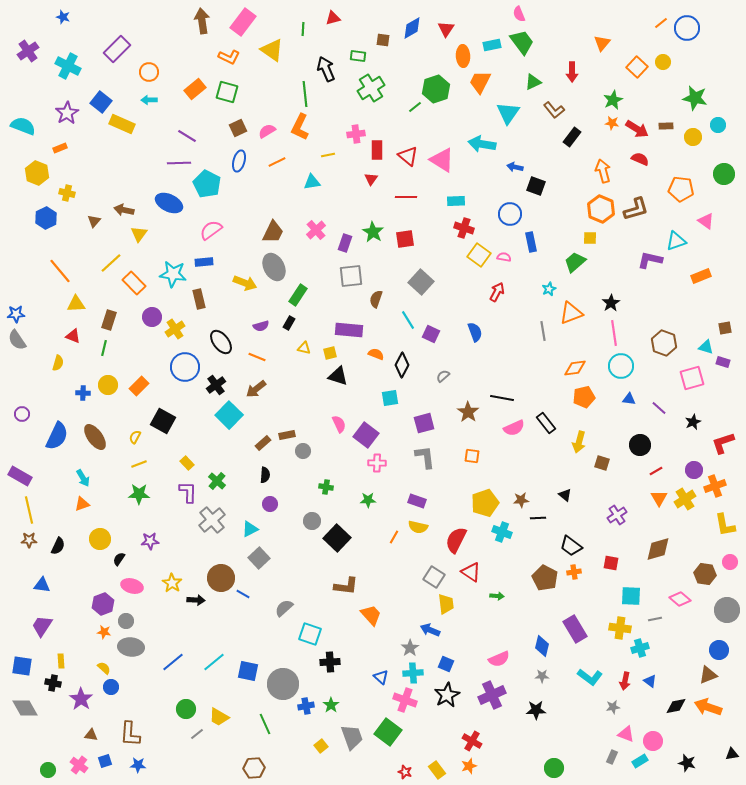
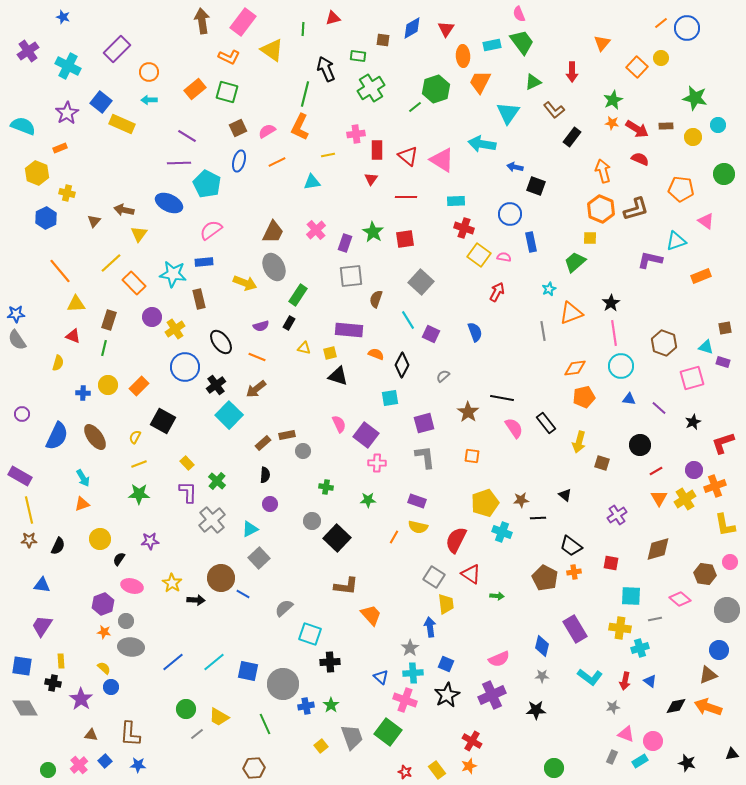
yellow circle at (663, 62): moved 2 px left, 4 px up
green line at (305, 94): rotated 20 degrees clockwise
pink semicircle at (514, 428): rotated 100 degrees counterclockwise
red triangle at (471, 572): moved 2 px down
blue arrow at (430, 630): moved 3 px up; rotated 60 degrees clockwise
blue square at (105, 761): rotated 24 degrees counterclockwise
pink cross at (79, 765): rotated 12 degrees clockwise
